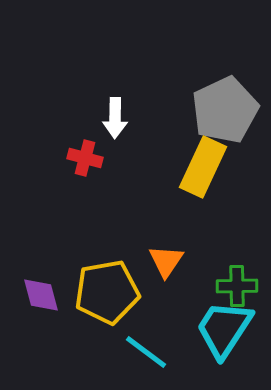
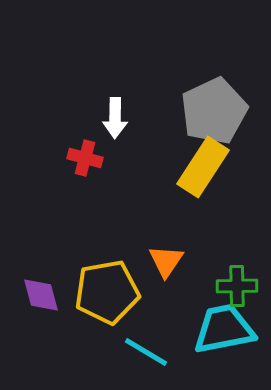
gray pentagon: moved 11 px left, 1 px down
yellow rectangle: rotated 8 degrees clockwise
cyan trapezoid: rotated 46 degrees clockwise
cyan line: rotated 6 degrees counterclockwise
